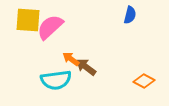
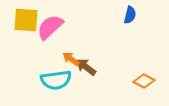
yellow square: moved 2 px left
